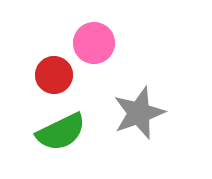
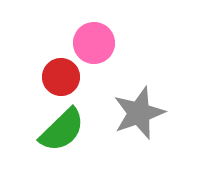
red circle: moved 7 px right, 2 px down
green semicircle: moved 1 px right, 2 px up; rotated 18 degrees counterclockwise
